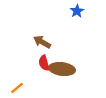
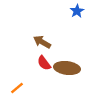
red semicircle: rotated 21 degrees counterclockwise
brown ellipse: moved 5 px right, 1 px up
